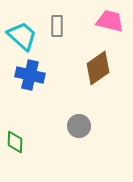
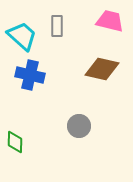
brown diamond: moved 4 px right, 1 px down; rotated 48 degrees clockwise
